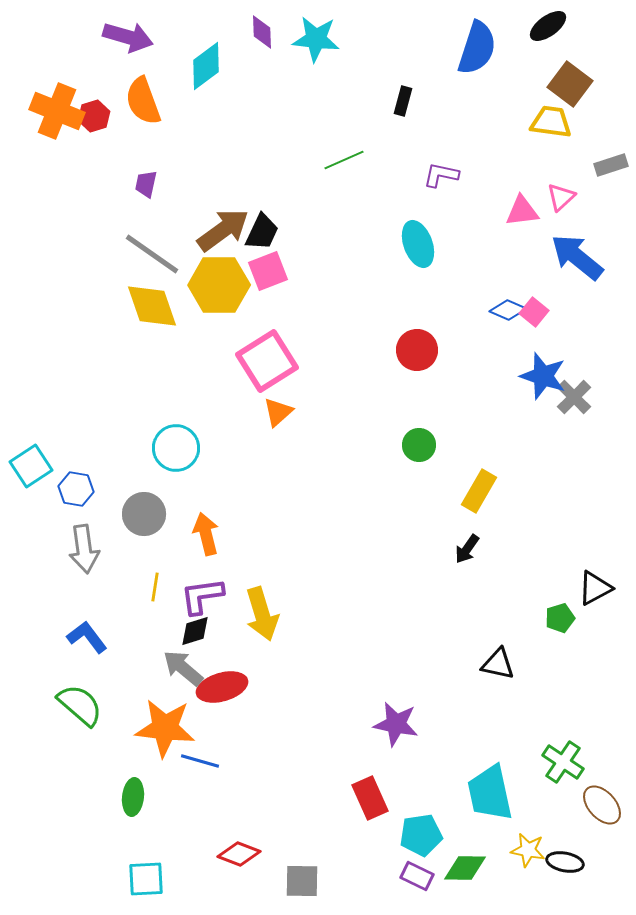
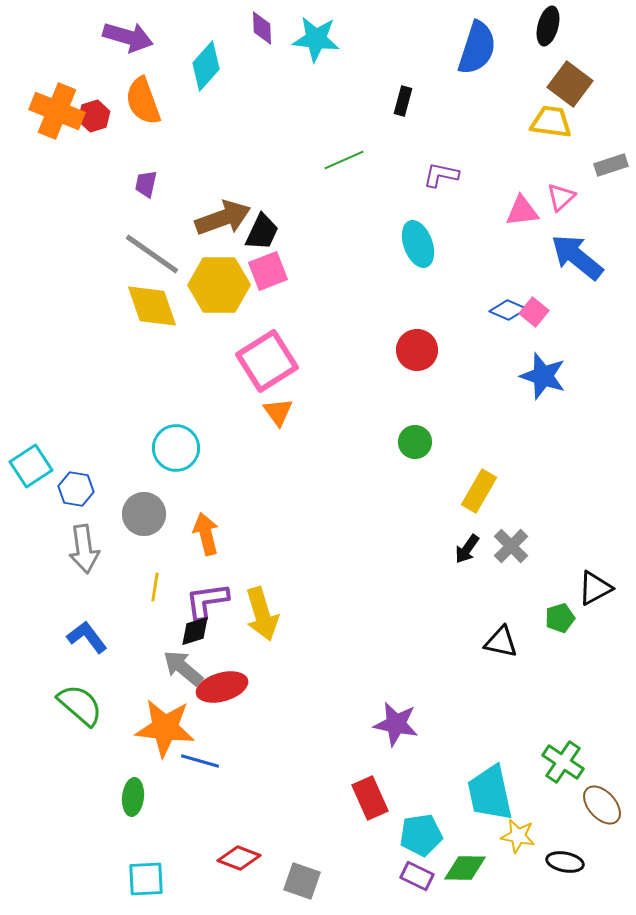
black ellipse at (548, 26): rotated 39 degrees counterclockwise
purple diamond at (262, 32): moved 4 px up
cyan diamond at (206, 66): rotated 12 degrees counterclockwise
brown arrow at (223, 230): moved 12 px up; rotated 16 degrees clockwise
gray cross at (574, 397): moved 63 px left, 149 px down
orange triangle at (278, 412): rotated 24 degrees counterclockwise
green circle at (419, 445): moved 4 px left, 3 px up
purple L-shape at (202, 596): moved 5 px right, 5 px down
black triangle at (498, 664): moved 3 px right, 22 px up
yellow star at (528, 850): moved 10 px left, 14 px up
red diamond at (239, 854): moved 4 px down
gray square at (302, 881): rotated 18 degrees clockwise
